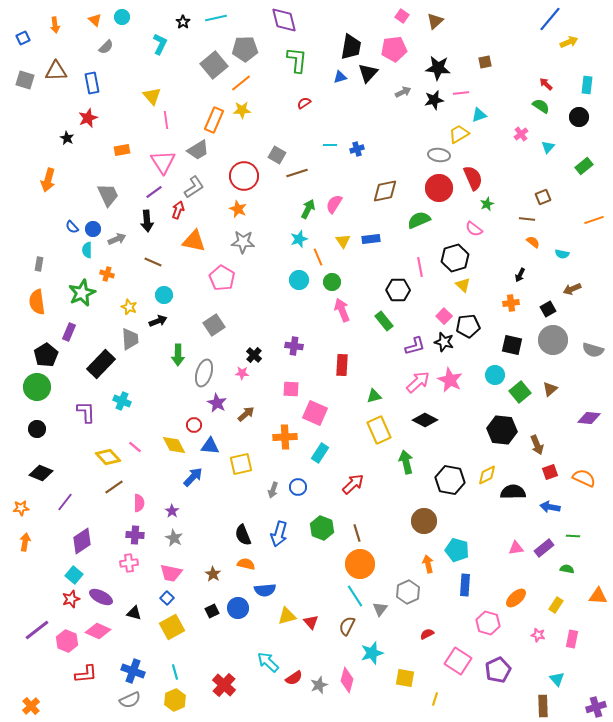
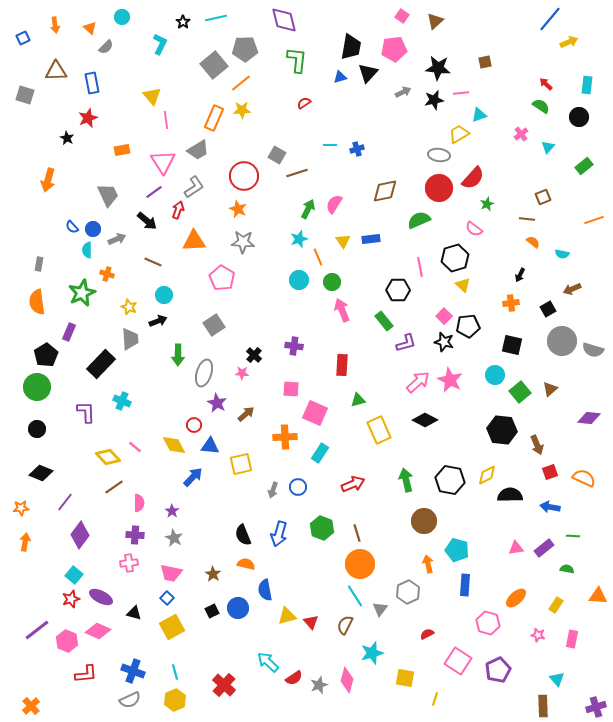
orange triangle at (95, 20): moved 5 px left, 8 px down
gray square at (25, 80): moved 15 px down
orange rectangle at (214, 120): moved 2 px up
red semicircle at (473, 178): rotated 65 degrees clockwise
black arrow at (147, 221): rotated 45 degrees counterclockwise
orange triangle at (194, 241): rotated 15 degrees counterclockwise
gray circle at (553, 340): moved 9 px right, 1 px down
purple L-shape at (415, 346): moved 9 px left, 3 px up
green triangle at (374, 396): moved 16 px left, 4 px down
green arrow at (406, 462): moved 18 px down
red arrow at (353, 484): rotated 20 degrees clockwise
black semicircle at (513, 492): moved 3 px left, 3 px down
purple diamond at (82, 541): moved 2 px left, 6 px up; rotated 20 degrees counterclockwise
blue semicircle at (265, 590): rotated 85 degrees clockwise
brown semicircle at (347, 626): moved 2 px left, 1 px up
